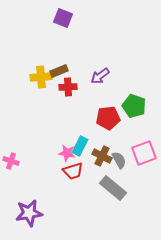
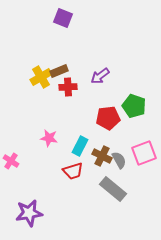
yellow cross: rotated 25 degrees counterclockwise
pink star: moved 18 px left, 15 px up
pink cross: rotated 14 degrees clockwise
gray rectangle: moved 1 px down
